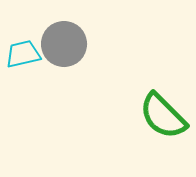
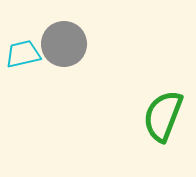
green semicircle: rotated 66 degrees clockwise
